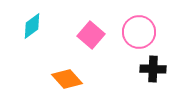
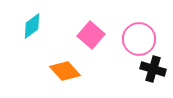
pink circle: moved 7 px down
black cross: rotated 15 degrees clockwise
orange diamond: moved 2 px left, 8 px up
